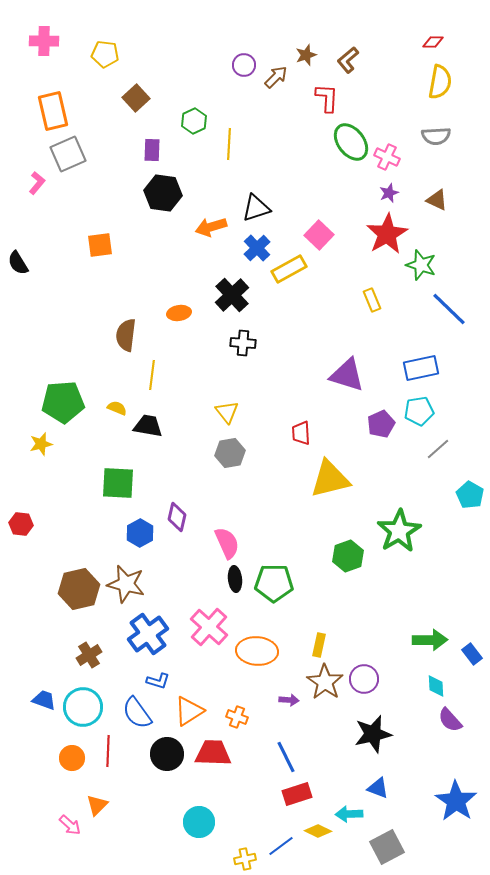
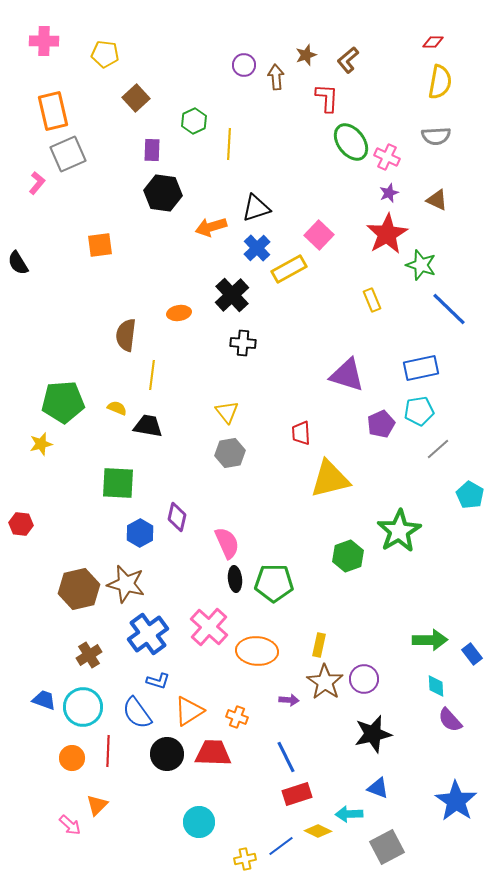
brown arrow at (276, 77): rotated 50 degrees counterclockwise
